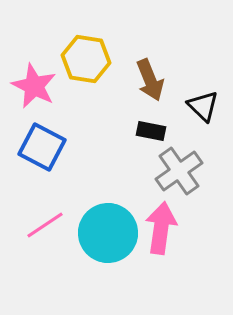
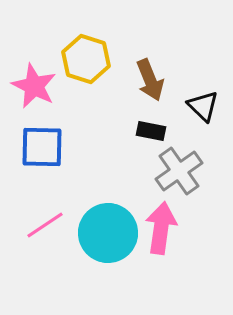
yellow hexagon: rotated 9 degrees clockwise
blue square: rotated 27 degrees counterclockwise
